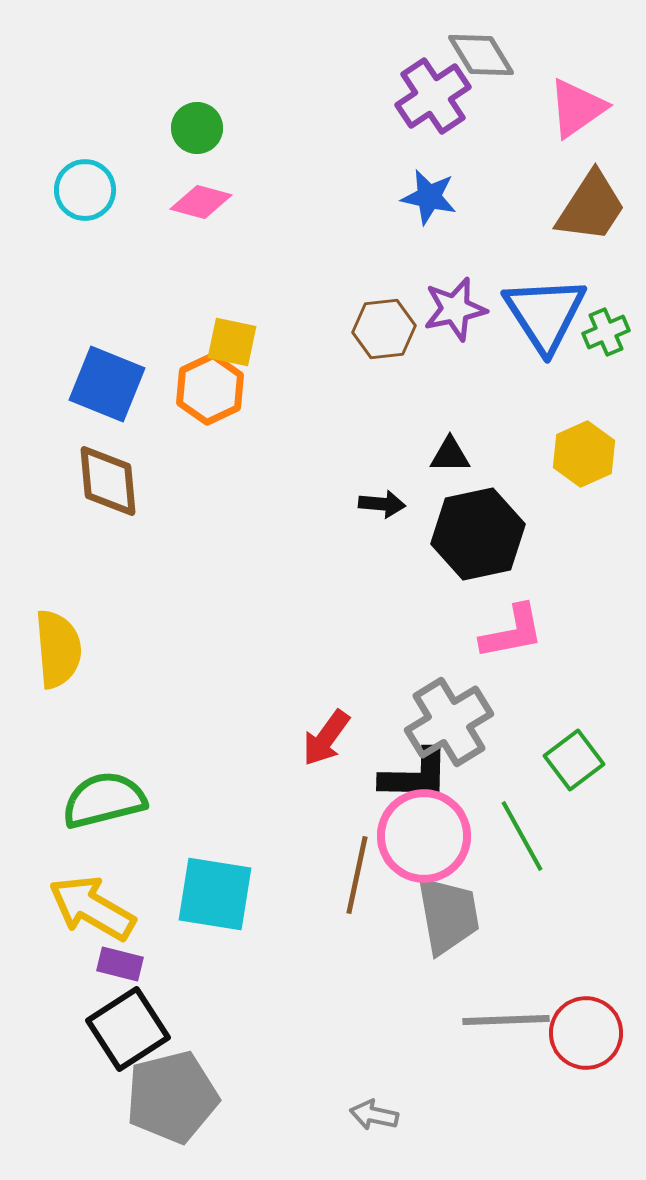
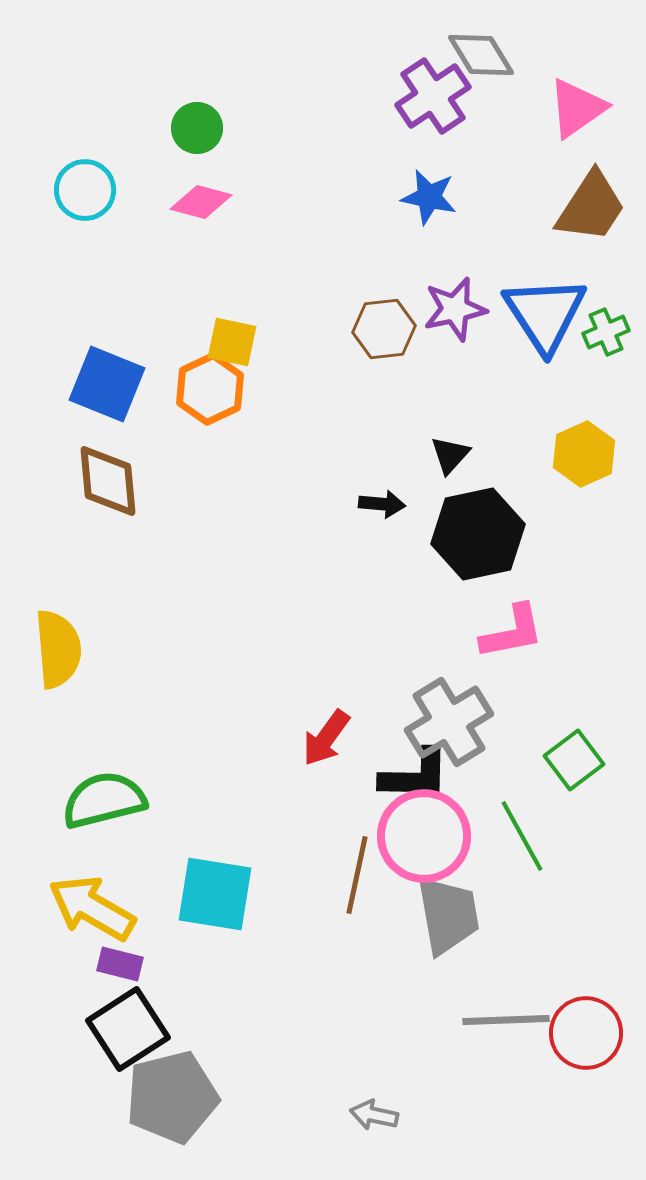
black triangle: rotated 48 degrees counterclockwise
